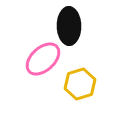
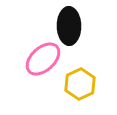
yellow hexagon: rotated 8 degrees counterclockwise
